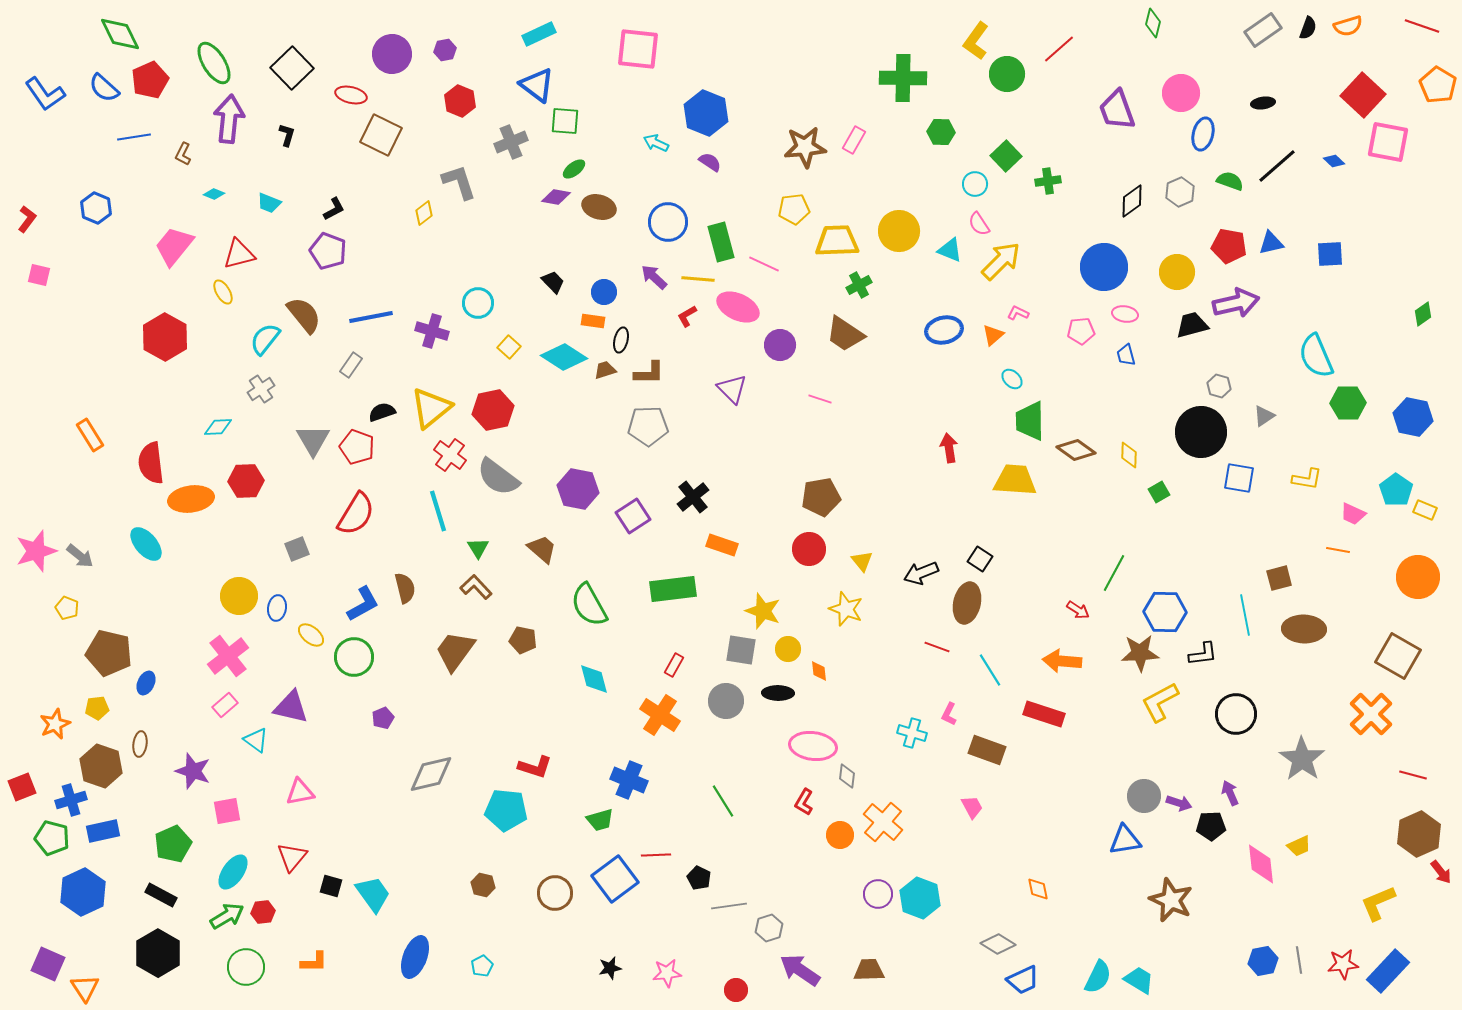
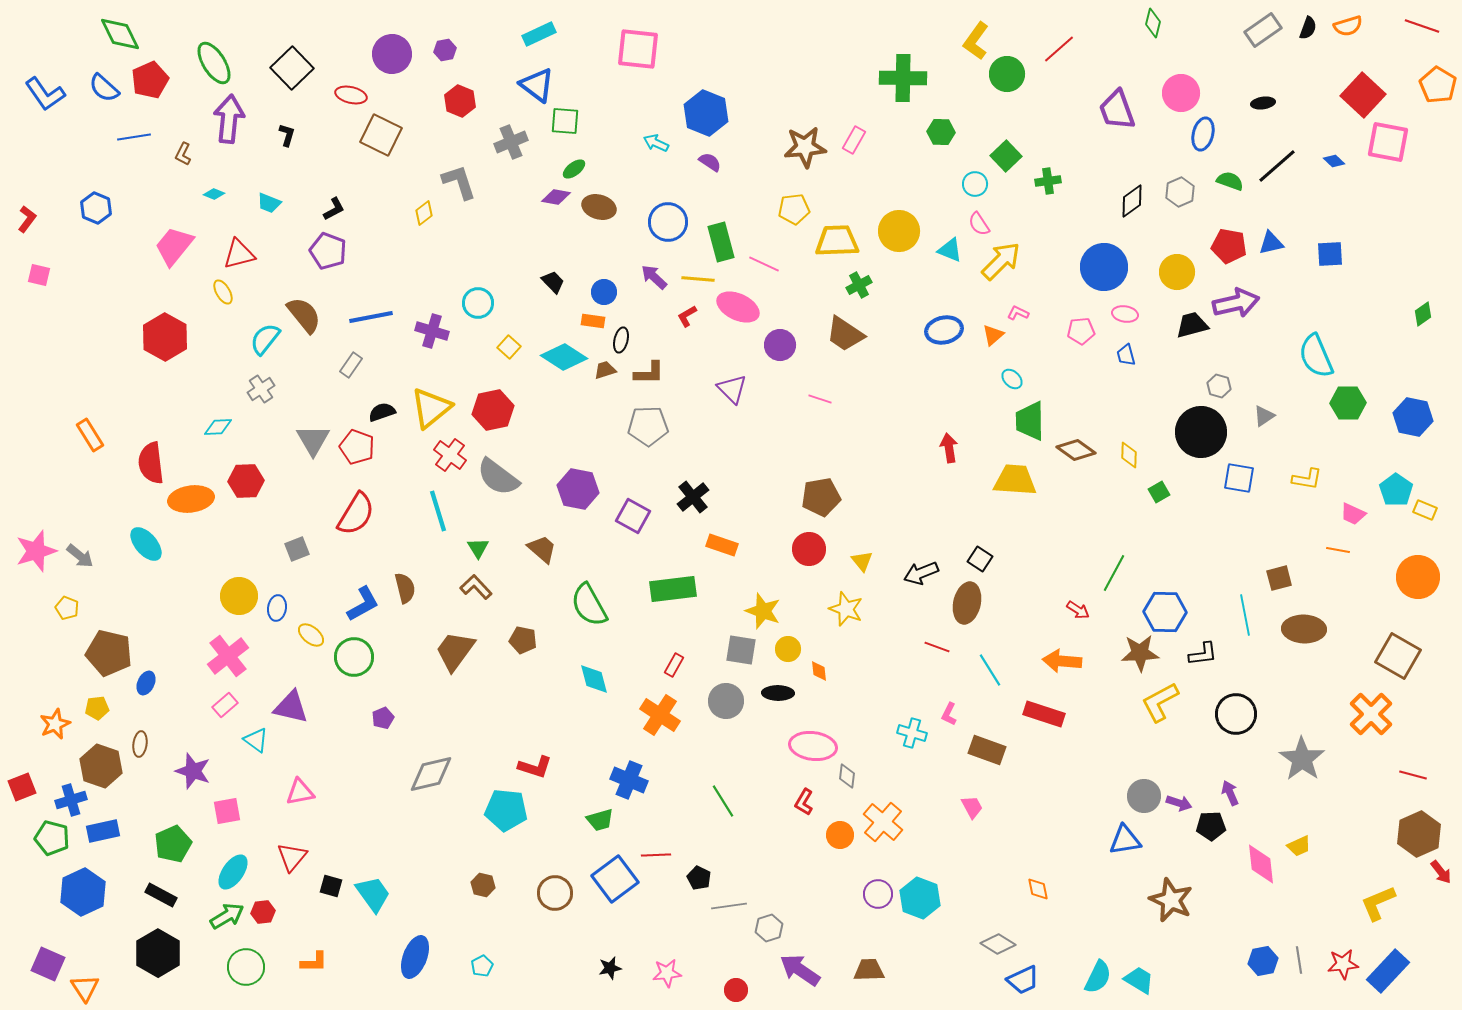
purple square at (633, 516): rotated 28 degrees counterclockwise
